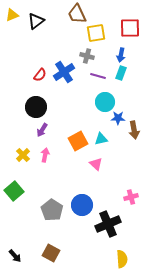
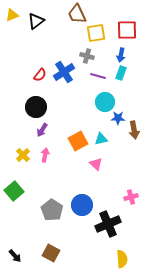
red square: moved 3 px left, 2 px down
